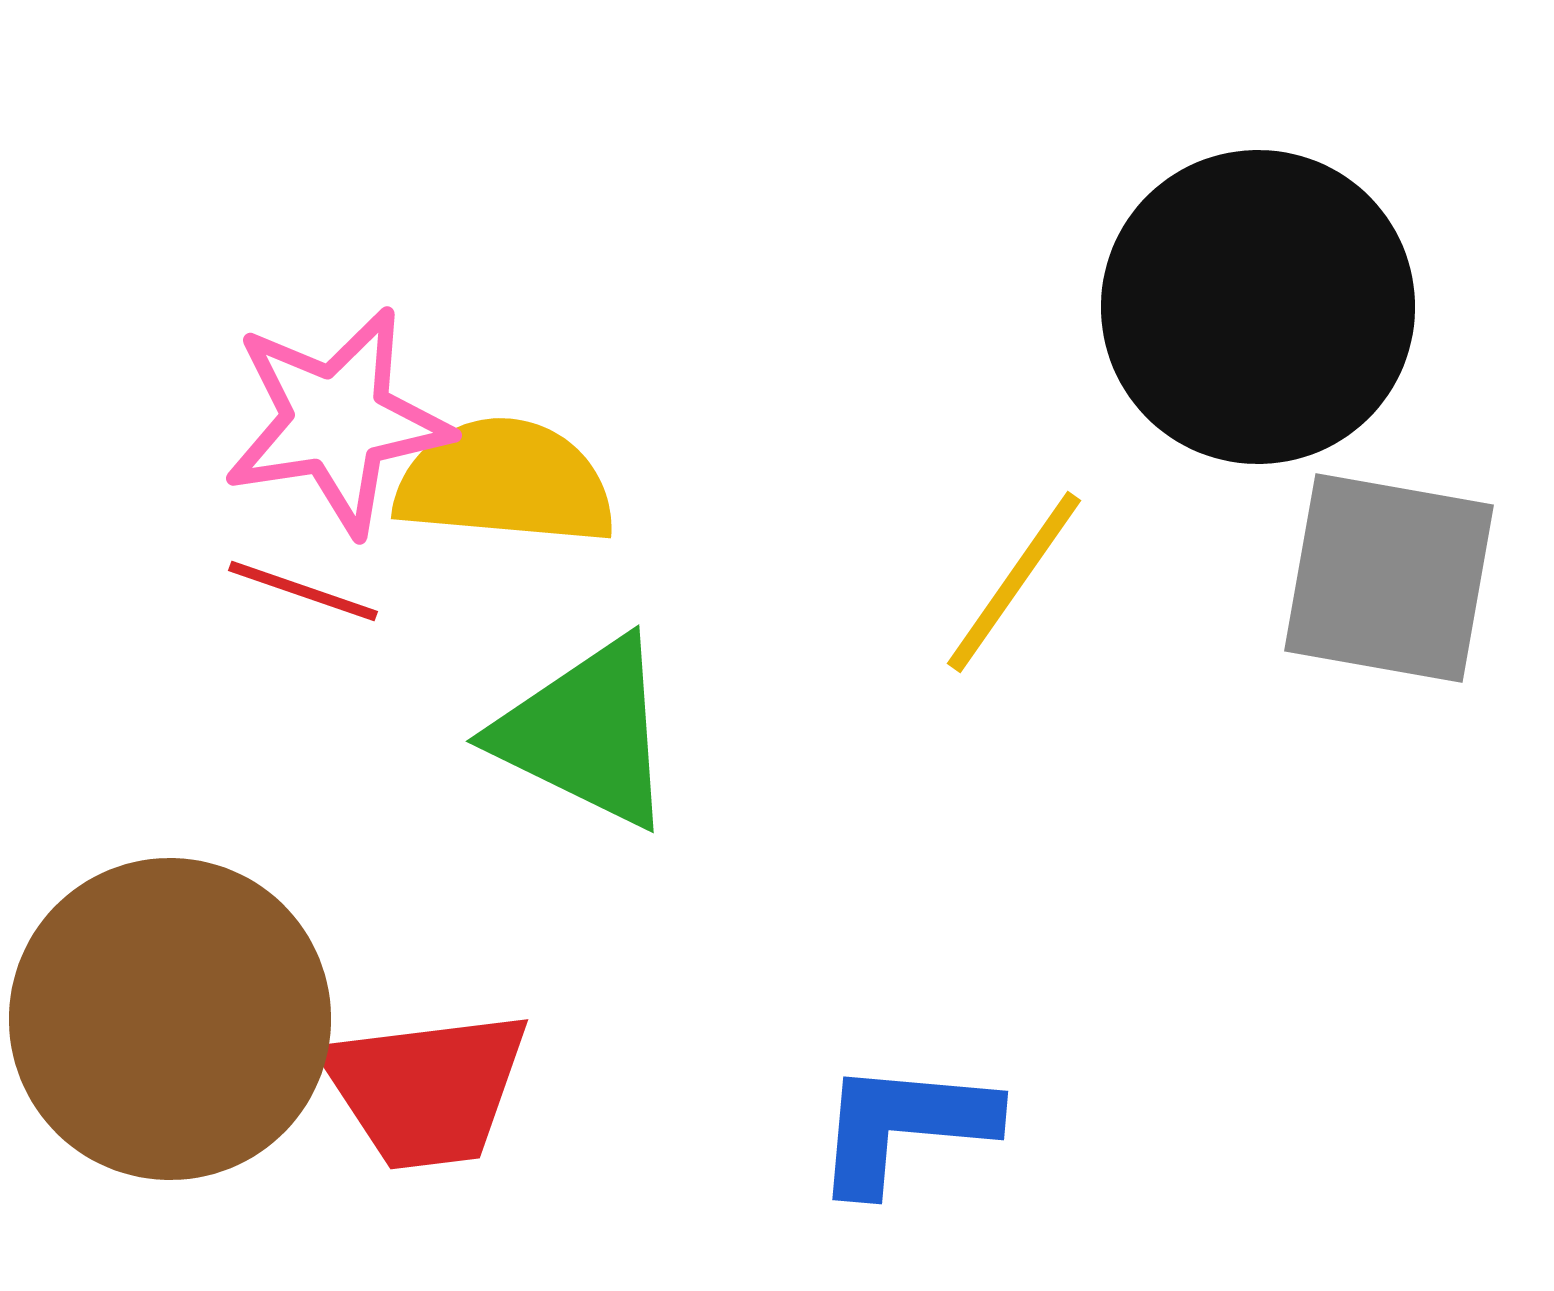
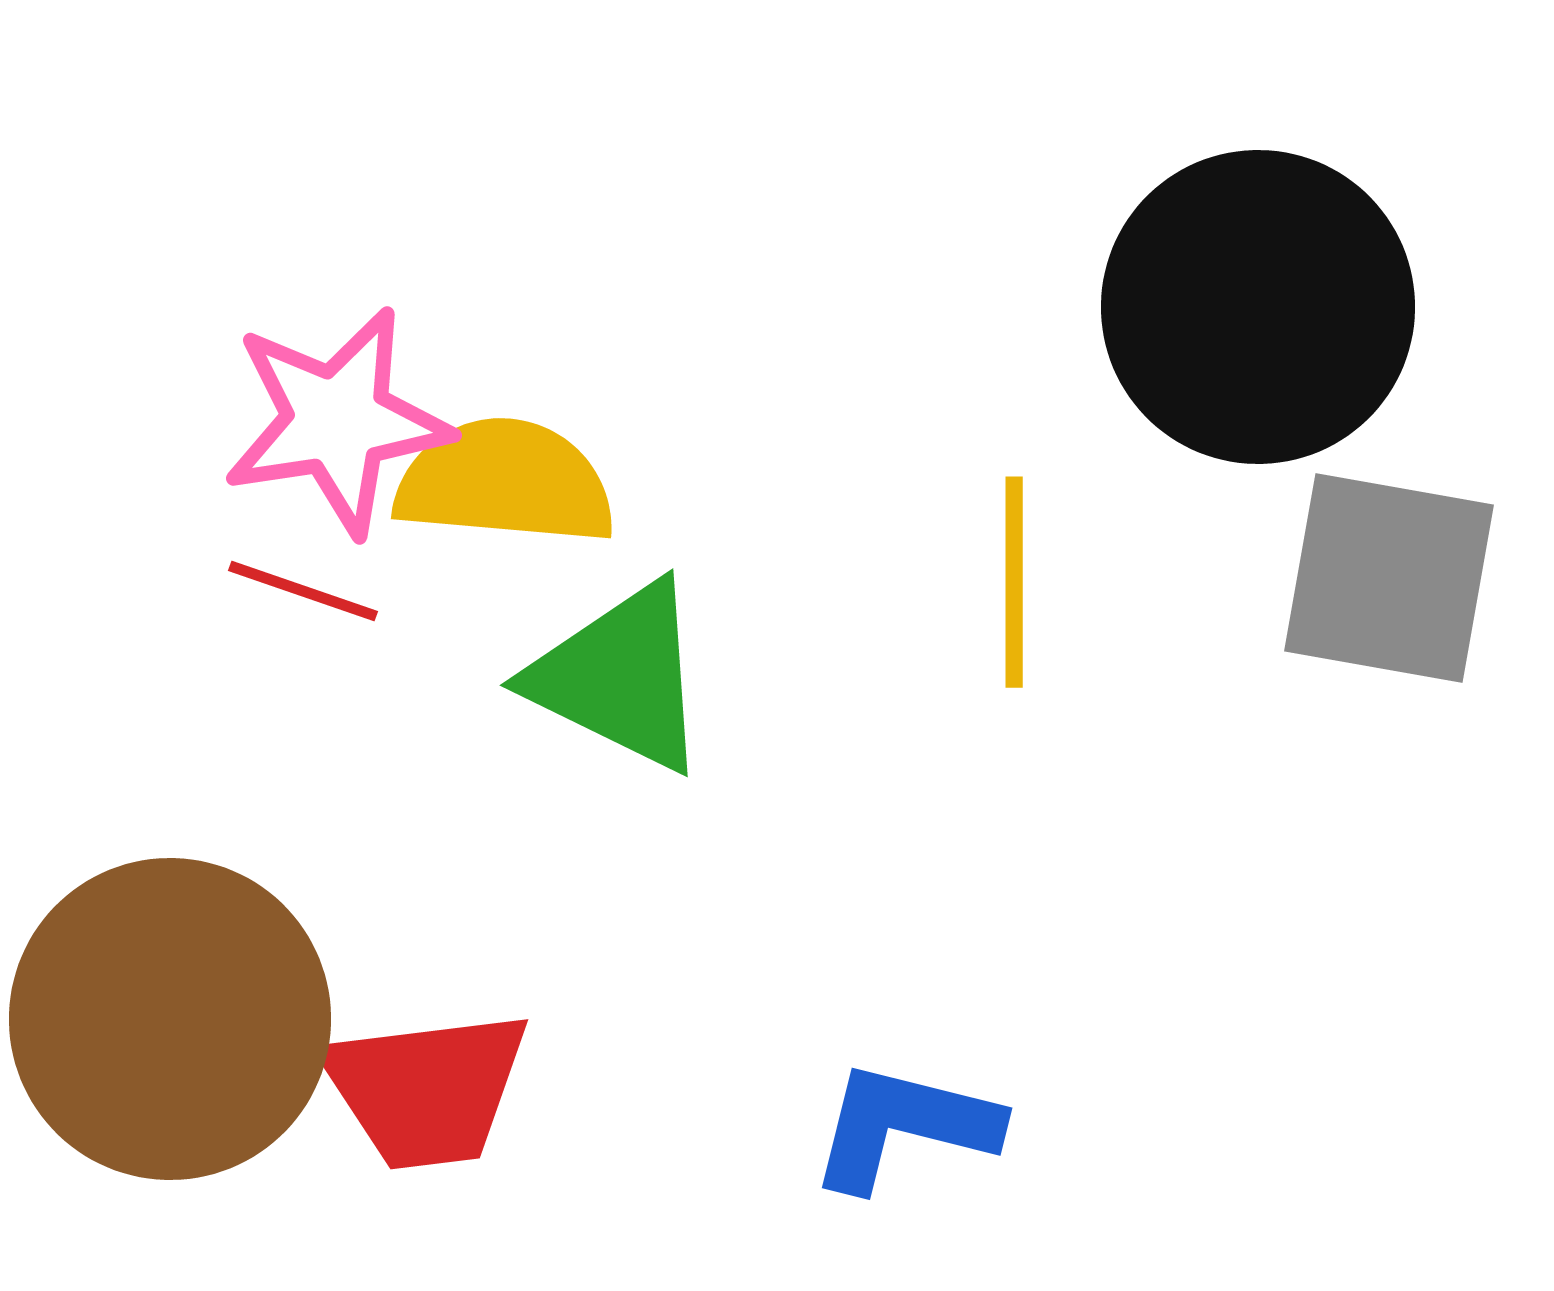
yellow line: rotated 35 degrees counterclockwise
green triangle: moved 34 px right, 56 px up
blue L-shape: rotated 9 degrees clockwise
